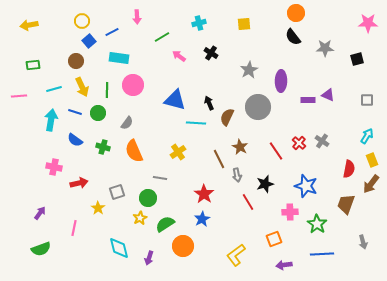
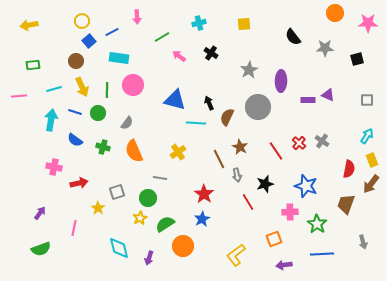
orange circle at (296, 13): moved 39 px right
